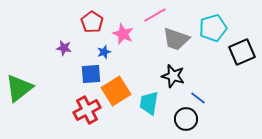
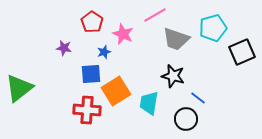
red cross: rotated 32 degrees clockwise
